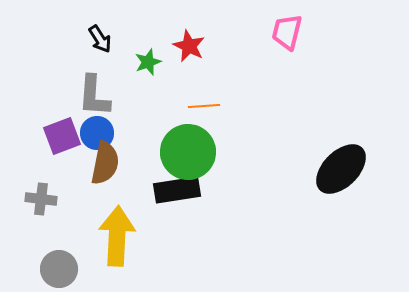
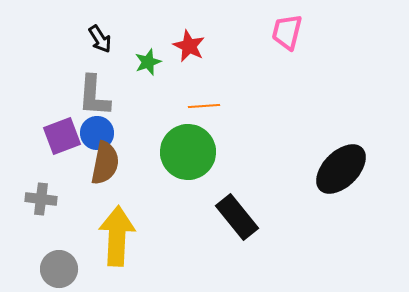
black rectangle: moved 60 px right, 27 px down; rotated 60 degrees clockwise
